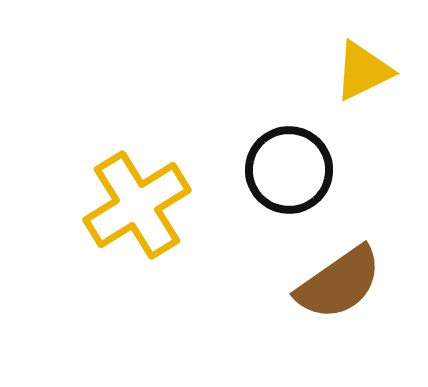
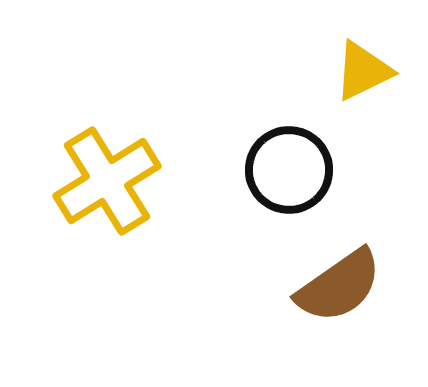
yellow cross: moved 30 px left, 24 px up
brown semicircle: moved 3 px down
